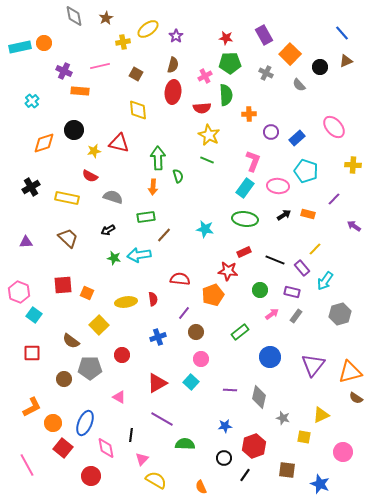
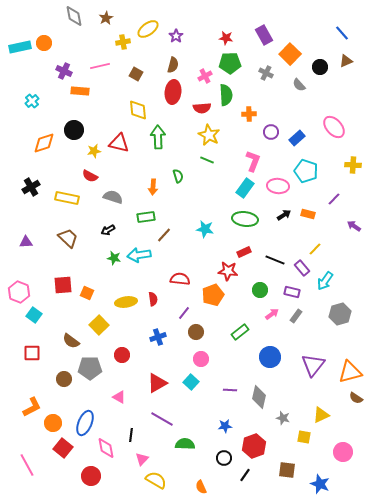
green arrow at (158, 158): moved 21 px up
